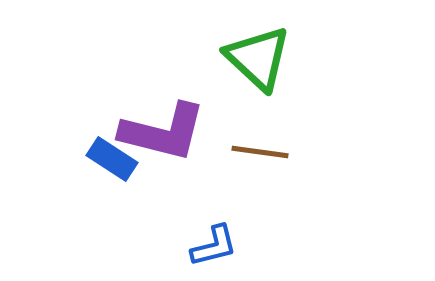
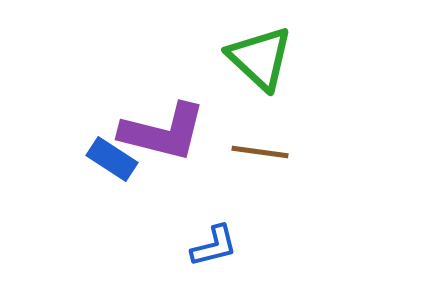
green triangle: moved 2 px right
